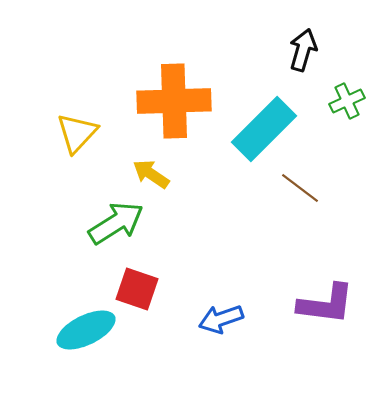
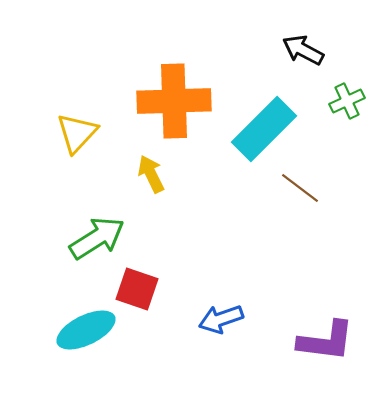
black arrow: rotated 78 degrees counterclockwise
yellow arrow: rotated 30 degrees clockwise
green arrow: moved 19 px left, 15 px down
purple L-shape: moved 37 px down
